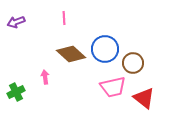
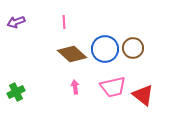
pink line: moved 4 px down
brown diamond: moved 1 px right
brown circle: moved 15 px up
pink arrow: moved 30 px right, 10 px down
red triangle: moved 1 px left, 3 px up
